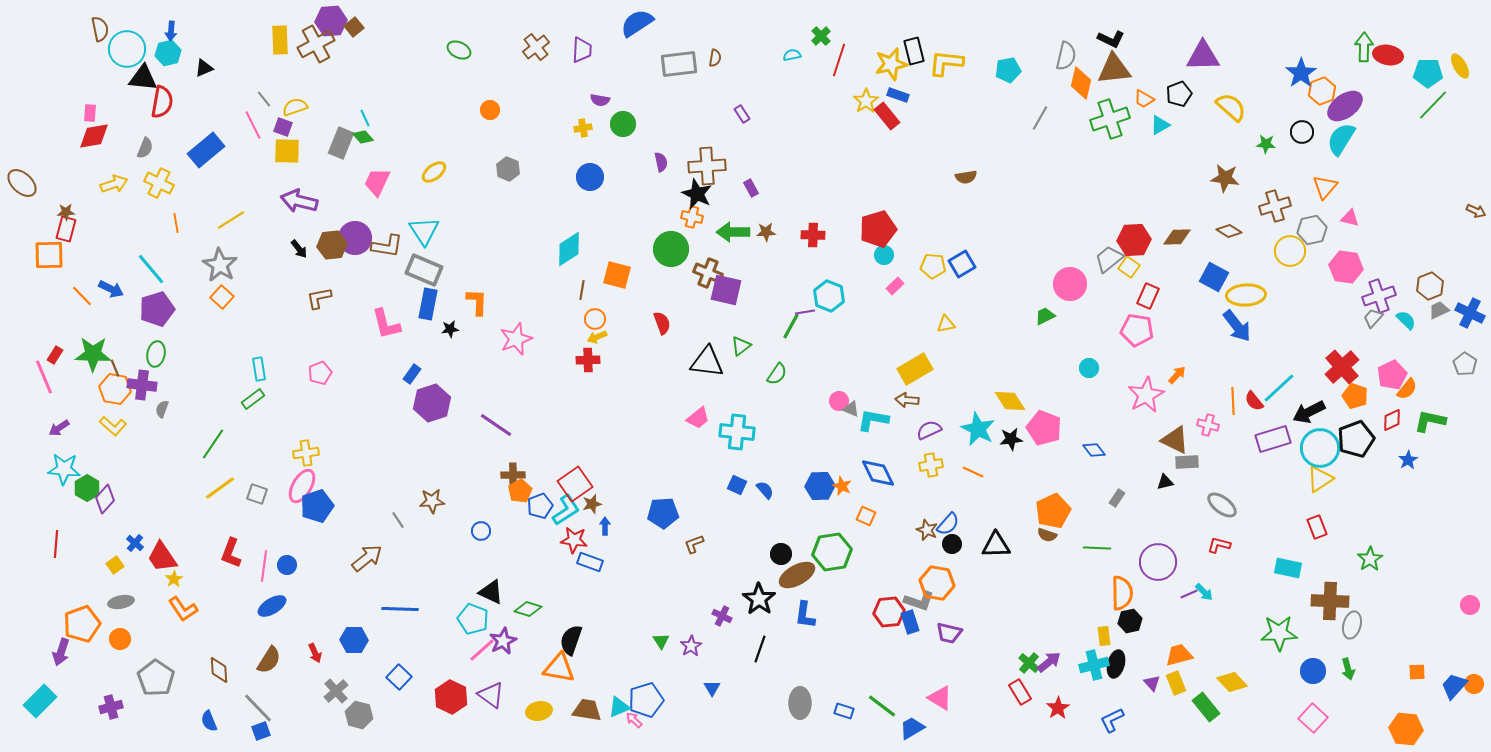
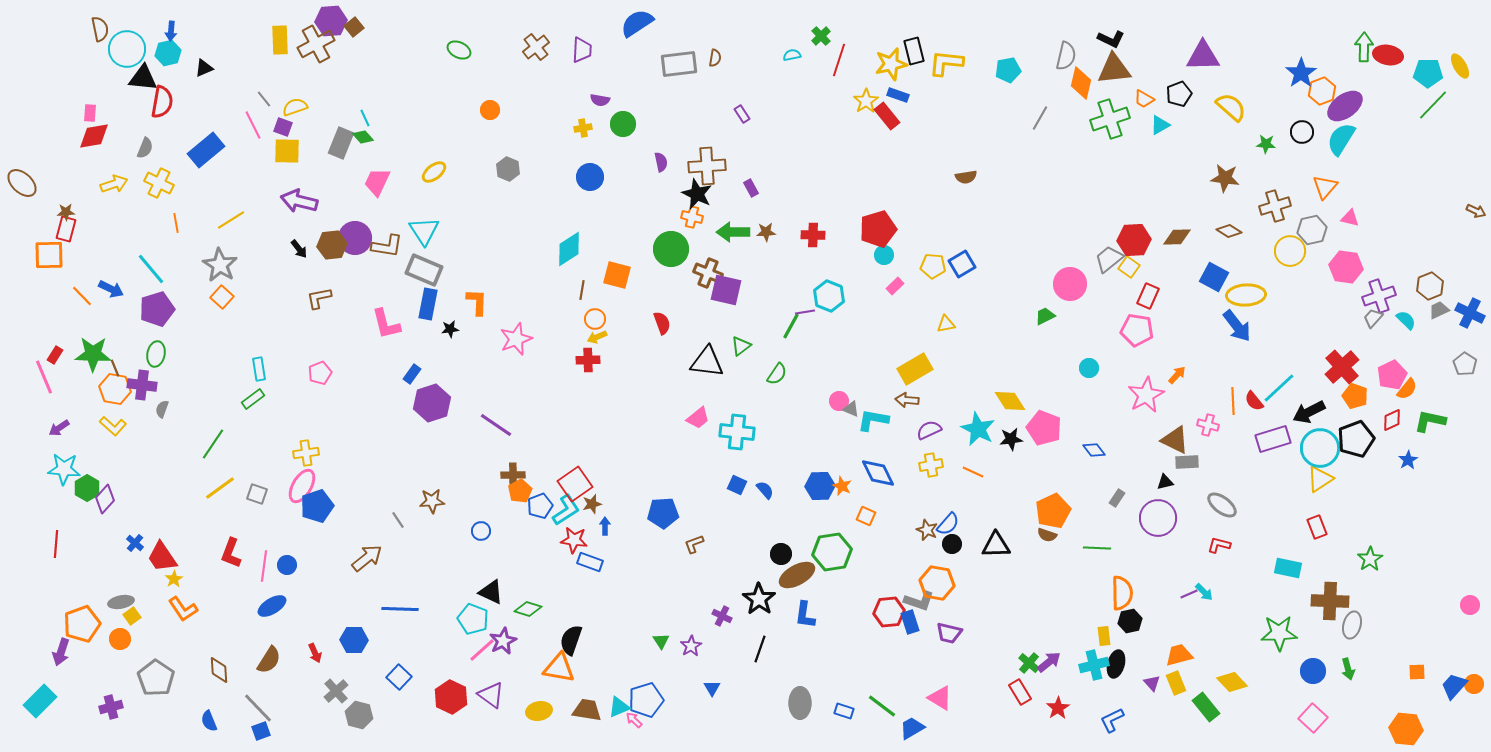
purple circle at (1158, 562): moved 44 px up
yellow square at (115, 565): moved 17 px right, 51 px down
